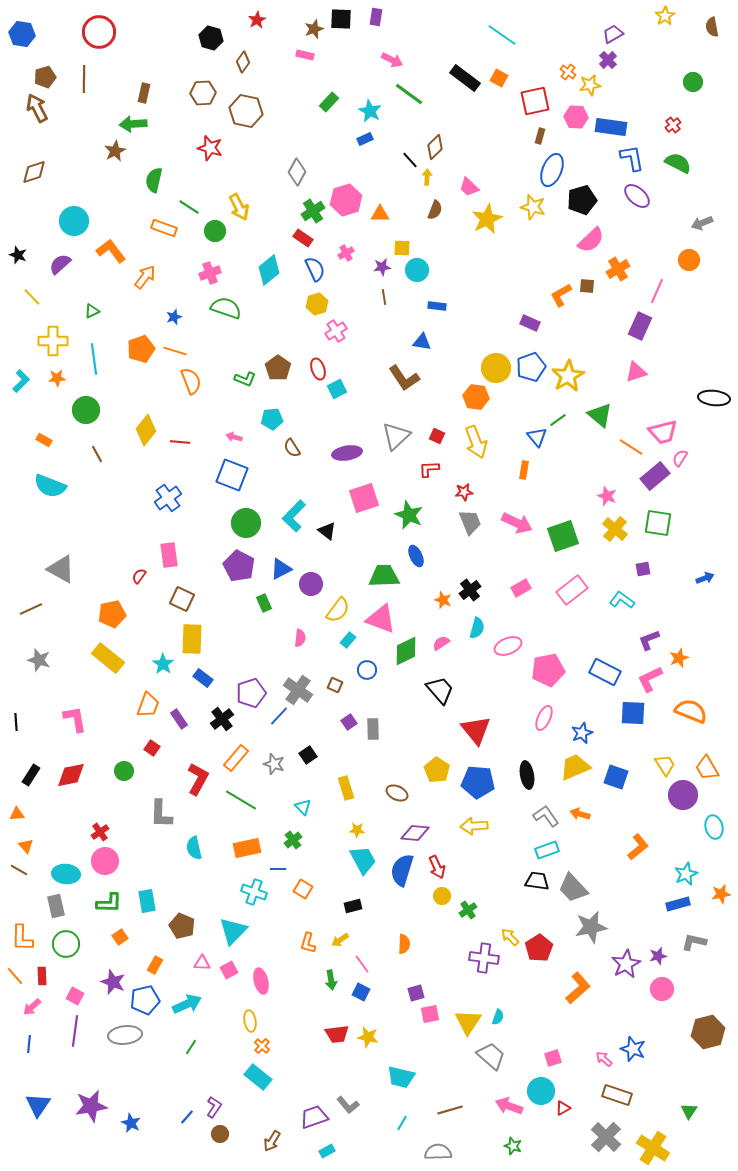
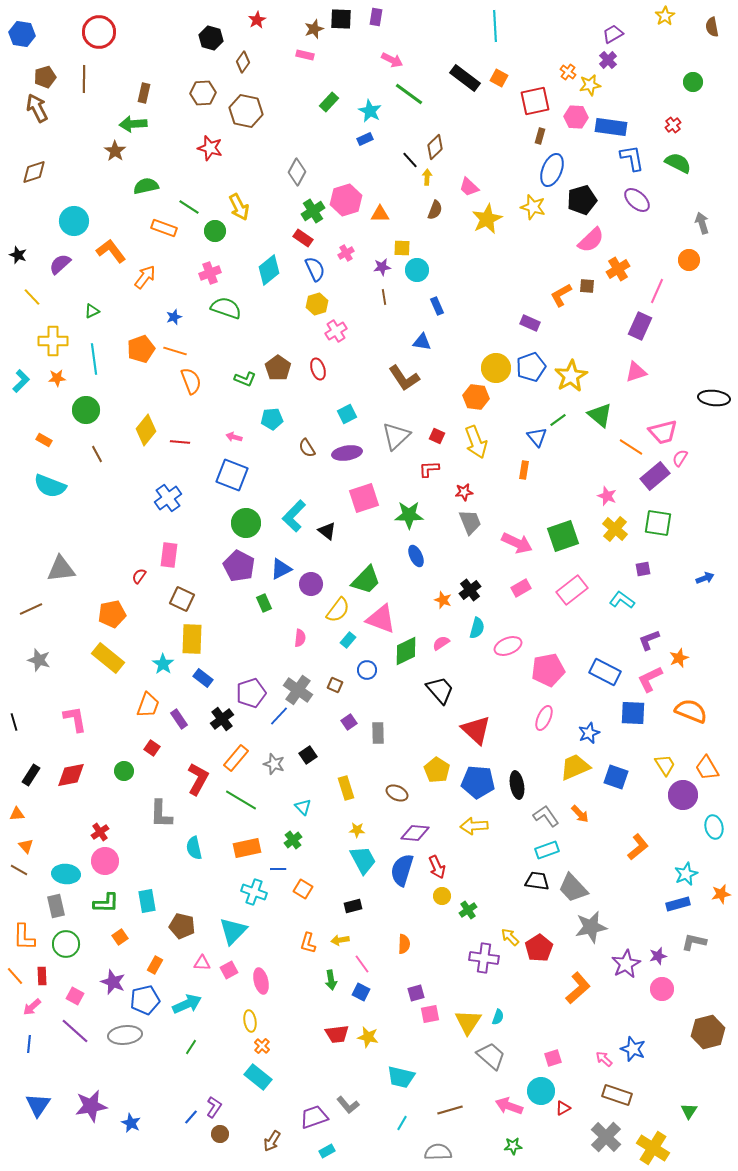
cyan line at (502, 35): moved 7 px left, 9 px up; rotated 52 degrees clockwise
brown star at (115, 151): rotated 10 degrees counterclockwise
green semicircle at (154, 180): moved 8 px left, 6 px down; rotated 65 degrees clockwise
purple ellipse at (637, 196): moved 4 px down
gray arrow at (702, 223): rotated 95 degrees clockwise
blue rectangle at (437, 306): rotated 60 degrees clockwise
yellow star at (568, 376): moved 3 px right
cyan square at (337, 389): moved 10 px right, 25 px down
brown semicircle at (292, 448): moved 15 px right
green star at (409, 515): rotated 24 degrees counterclockwise
pink arrow at (517, 523): moved 20 px down
pink rectangle at (169, 555): rotated 15 degrees clockwise
gray triangle at (61, 569): rotated 36 degrees counterclockwise
green trapezoid at (384, 576): moved 18 px left, 4 px down; rotated 136 degrees clockwise
black line at (16, 722): moved 2 px left; rotated 12 degrees counterclockwise
gray rectangle at (373, 729): moved 5 px right, 4 px down
red triangle at (476, 730): rotated 8 degrees counterclockwise
blue star at (582, 733): moved 7 px right
black ellipse at (527, 775): moved 10 px left, 10 px down
orange arrow at (580, 814): rotated 150 degrees counterclockwise
green L-shape at (109, 903): moved 3 px left
brown pentagon at (182, 926): rotated 10 degrees counterclockwise
orange L-shape at (22, 938): moved 2 px right, 1 px up
yellow arrow at (340, 940): rotated 24 degrees clockwise
purple line at (75, 1031): rotated 56 degrees counterclockwise
blue line at (187, 1117): moved 4 px right
green star at (513, 1146): rotated 24 degrees counterclockwise
